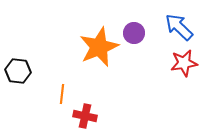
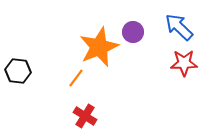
purple circle: moved 1 px left, 1 px up
red star: rotated 8 degrees clockwise
orange line: moved 14 px right, 16 px up; rotated 30 degrees clockwise
red cross: rotated 20 degrees clockwise
